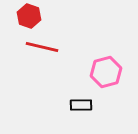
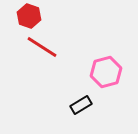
red line: rotated 20 degrees clockwise
black rectangle: rotated 30 degrees counterclockwise
